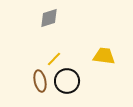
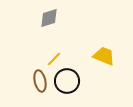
yellow trapezoid: rotated 15 degrees clockwise
